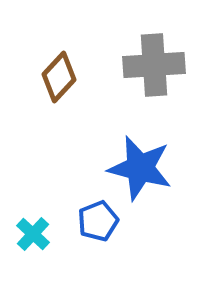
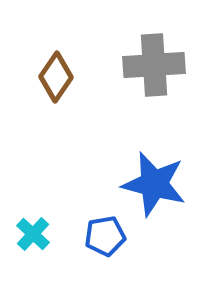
brown diamond: moved 3 px left; rotated 9 degrees counterclockwise
blue star: moved 14 px right, 16 px down
blue pentagon: moved 7 px right, 15 px down; rotated 12 degrees clockwise
